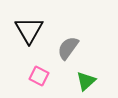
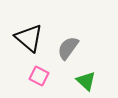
black triangle: moved 8 px down; rotated 20 degrees counterclockwise
green triangle: rotated 35 degrees counterclockwise
